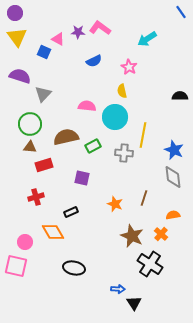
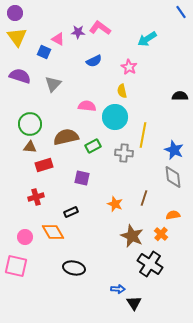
gray triangle: moved 10 px right, 10 px up
pink circle: moved 5 px up
